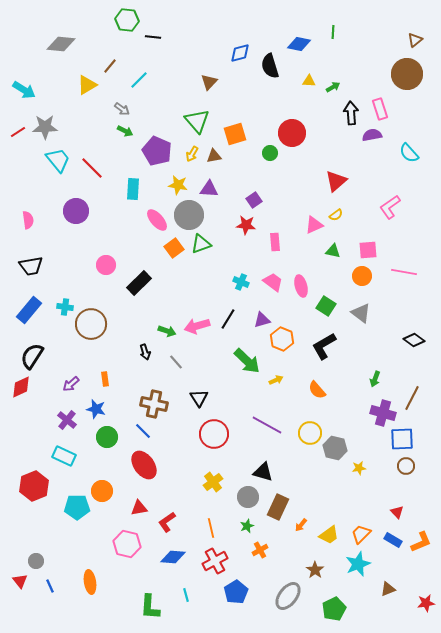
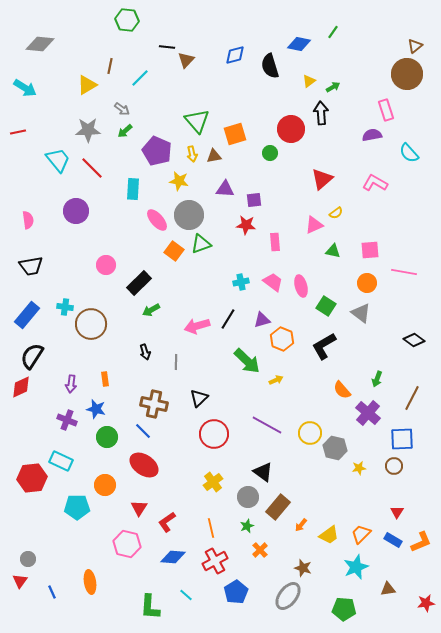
green line at (333, 32): rotated 32 degrees clockwise
black line at (153, 37): moved 14 px right, 10 px down
brown triangle at (415, 40): moved 6 px down
gray diamond at (61, 44): moved 21 px left
blue diamond at (240, 53): moved 5 px left, 2 px down
brown line at (110, 66): rotated 28 degrees counterclockwise
cyan line at (139, 80): moved 1 px right, 2 px up
yellow triangle at (309, 81): rotated 40 degrees counterclockwise
brown triangle at (209, 82): moved 23 px left, 22 px up
cyan arrow at (24, 90): moved 1 px right, 2 px up
pink rectangle at (380, 109): moved 6 px right, 1 px down
black arrow at (351, 113): moved 30 px left
gray star at (45, 127): moved 43 px right, 3 px down
green arrow at (125, 131): rotated 112 degrees clockwise
red line at (18, 132): rotated 21 degrees clockwise
red circle at (292, 133): moved 1 px left, 4 px up
yellow arrow at (192, 154): rotated 42 degrees counterclockwise
red triangle at (336, 181): moved 14 px left, 2 px up
yellow star at (178, 185): moved 1 px right, 4 px up
purple triangle at (209, 189): moved 16 px right
purple square at (254, 200): rotated 28 degrees clockwise
pink L-shape at (390, 207): moved 15 px left, 24 px up; rotated 65 degrees clockwise
yellow semicircle at (336, 215): moved 2 px up
orange square at (174, 248): moved 3 px down; rotated 18 degrees counterclockwise
pink square at (368, 250): moved 2 px right
orange circle at (362, 276): moved 5 px right, 7 px down
cyan cross at (241, 282): rotated 35 degrees counterclockwise
blue rectangle at (29, 310): moved 2 px left, 5 px down
green arrow at (167, 331): moved 16 px left, 21 px up; rotated 132 degrees clockwise
gray line at (176, 362): rotated 42 degrees clockwise
green arrow at (375, 379): moved 2 px right
purple arrow at (71, 384): rotated 42 degrees counterclockwise
orange semicircle at (317, 390): moved 25 px right
black triangle at (199, 398): rotated 18 degrees clockwise
purple cross at (383, 413): moved 15 px left; rotated 25 degrees clockwise
purple cross at (67, 420): rotated 18 degrees counterclockwise
cyan rectangle at (64, 456): moved 3 px left, 5 px down
red ellipse at (144, 465): rotated 20 degrees counterclockwise
brown circle at (406, 466): moved 12 px left
black triangle at (263, 472): rotated 20 degrees clockwise
red hexagon at (34, 486): moved 2 px left, 8 px up; rotated 16 degrees clockwise
orange circle at (102, 491): moved 3 px right, 6 px up
brown rectangle at (278, 507): rotated 15 degrees clockwise
red triangle at (139, 508): rotated 48 degrees counterclockwise
red triangle at (397, 512): rotated 16 degrees clockwise
orange cross at (260, 550): rotated 14 degrees counterclockwise
gray circle at (36, 561): moved 8 px left, 2 px up
cyan star at (358, 564): moved 2 px left, 3 px down
brown star at (315, 570): moved 12 px left, 2 px up; rotated 18 degrees counterclockwise
red triangle at (20, 581): rotated 14 degrees clockwise
blue line at (50, 586): moved 2 px right, 6 px down
brown triangle at (388, 589): rotated 14 degrees clockwise
cyan line at (186, 595): rotated 32 degrees counterclockwise
green pentagon at (334, 609): moved 10 px right; rotated 30 degrees clockwise
